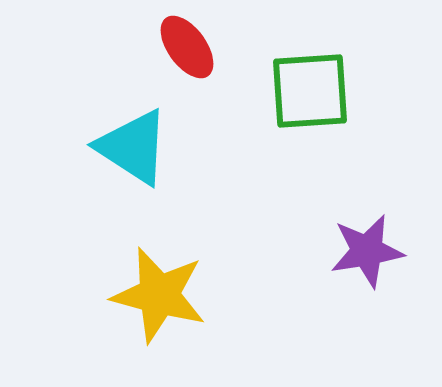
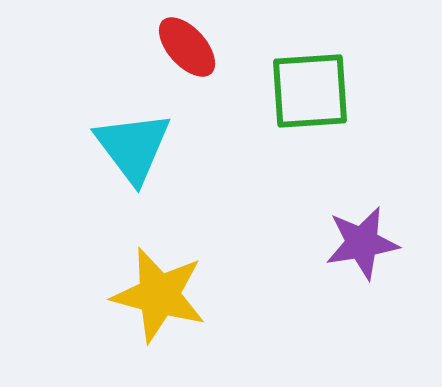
red ellipse: rotated 6 degrees counterclockwise
cyan triangle: rotated 20 degrees clockwise
purple star: moved 5 px left, 8 px up
